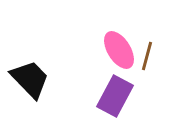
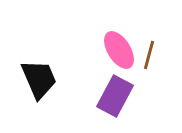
brown line: moved 2 px right, 1 px up
black trapezoid: moved 9 px right; rotated 21 degrees clockwise
